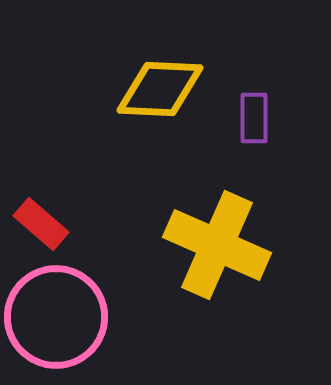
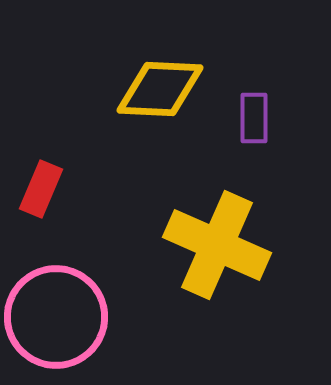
red rectangle: moved 35 px up; rotated 72 degrees clockwise
